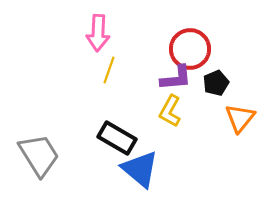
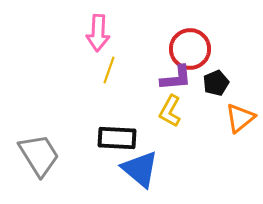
orange triangle: rotated 12 degrees clockwise
black rectangle: rotated 27 degrees counterclockwise
